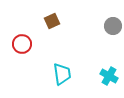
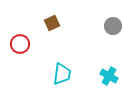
brown square: moved 2 px down
red circle: moved 2 px left
cyan trapezoid: rotated 15 degrees clockwise
